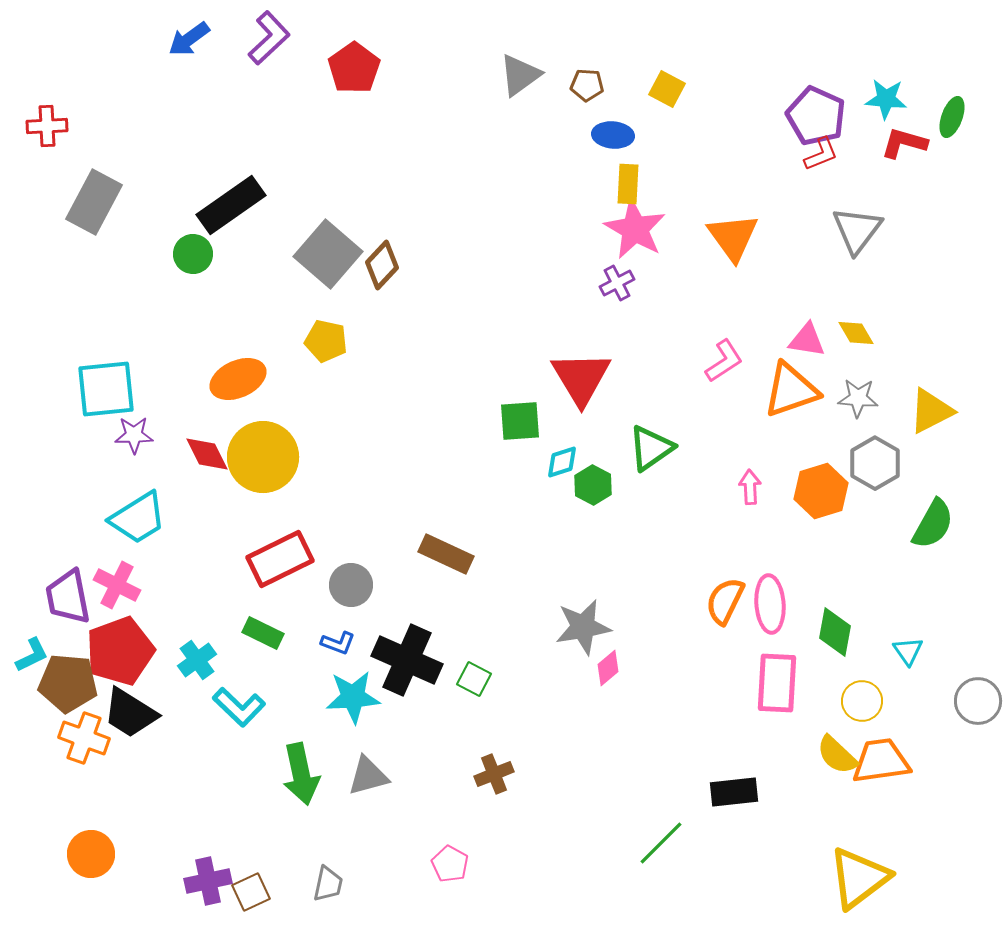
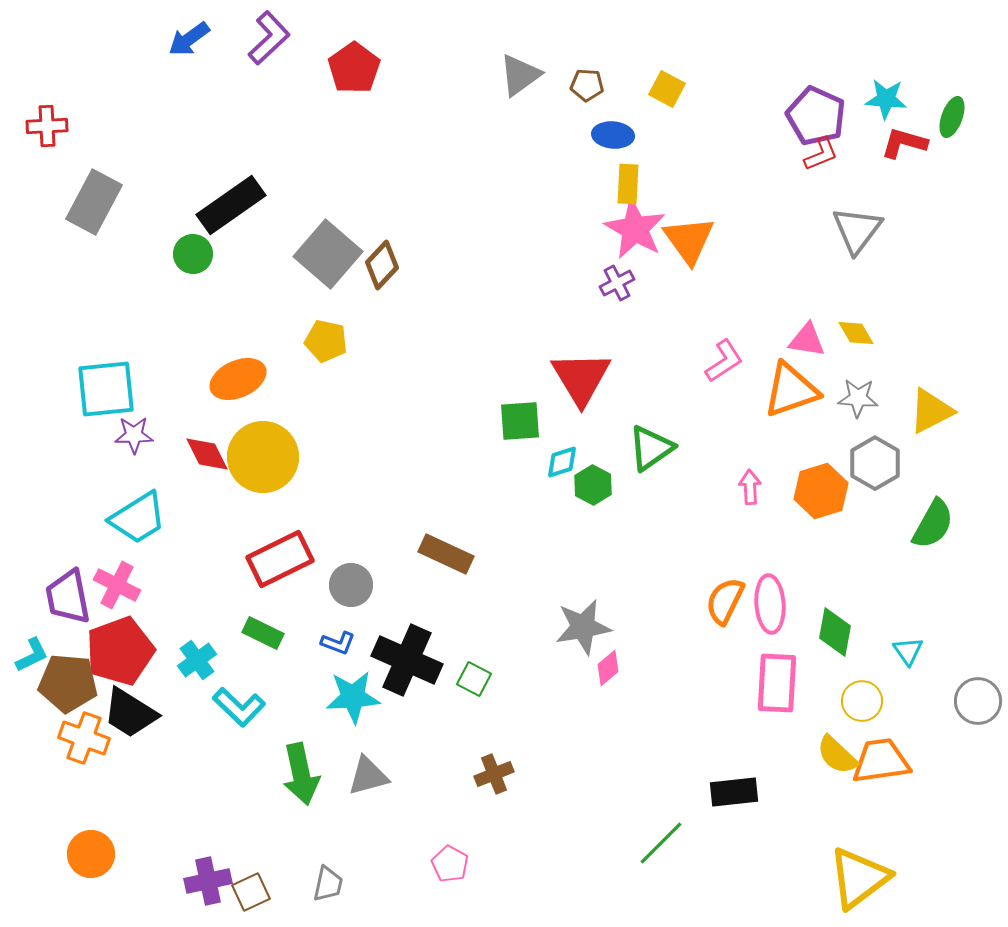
orange triangle at (733, 237): moved 44 px left, 3 px down
